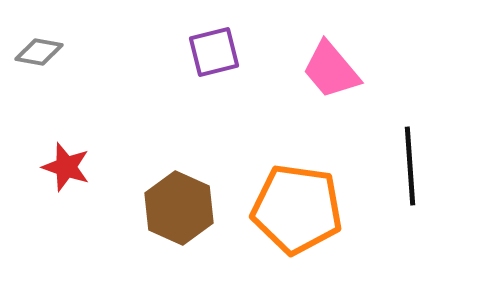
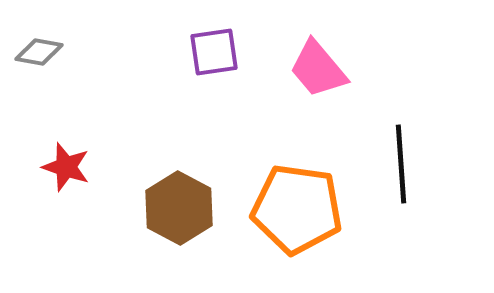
purple square: rotated 6 degrees clockwise
pink trapezoid: moved 13 px left, 1 px up
black line: moved 9 px left, 2 px up
brown hexagon: rotated 4 degrees clockwise
